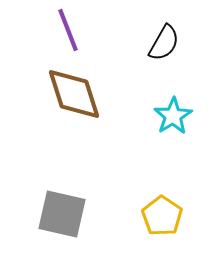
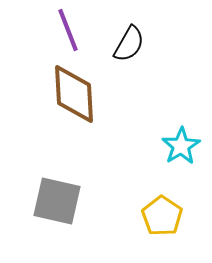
black semicircle: moved 35 px left, 1 px down
brown diamond: rotated 14 degrees clockwise
cyan star: moved 8 px right, 30 px down
gray square: moved 5 px left, 13 px up
